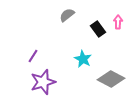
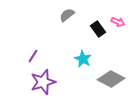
pink arrow: rotated 112 degrees clockwise
